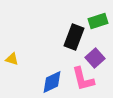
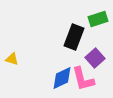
green rectangle: moved 2 px up
blue diamond: moved 10 px right, 4 px up
